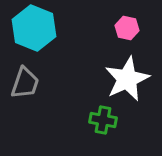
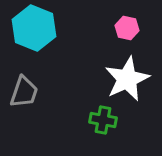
gray trapezoid: moved 1 px left, 9 px down
